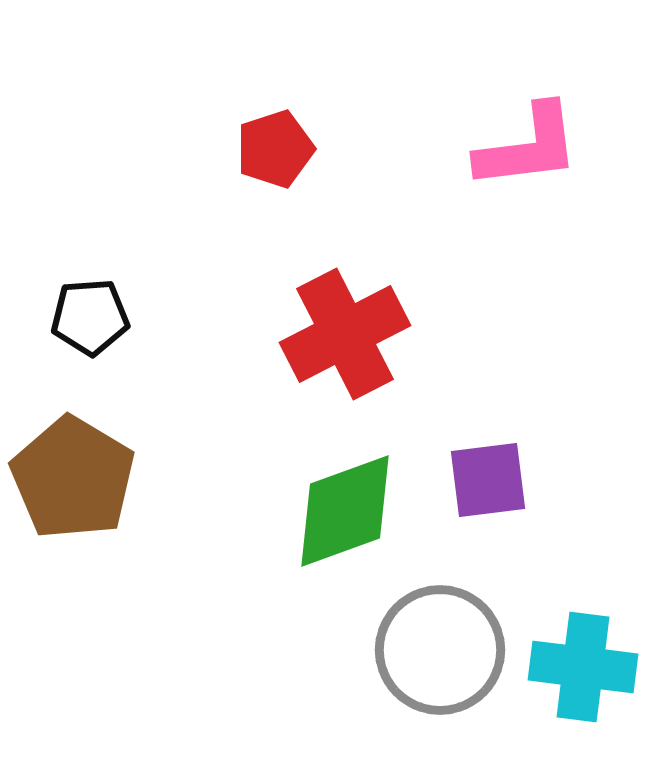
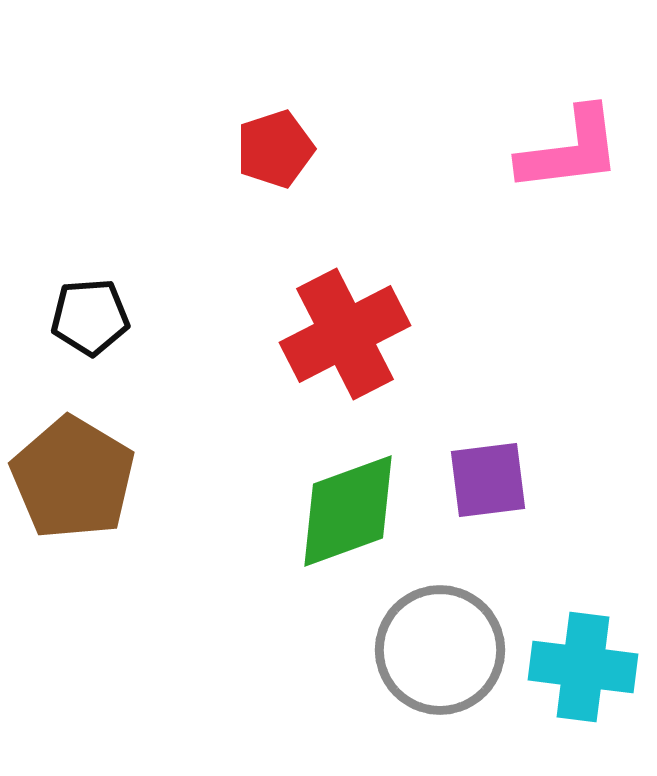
pink L-shape: moved 42 px right, 3 px down
green diamond: moved 3 px right
